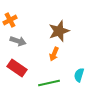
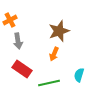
gray arrow: rotated 63 degrees clockwise
red rectangle: moved 5 px right, 1 px down
